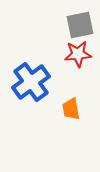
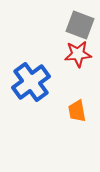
gray square: rotated 32 degrees clockwise
orange trapezoid: moved 6 px right, 2 px down
